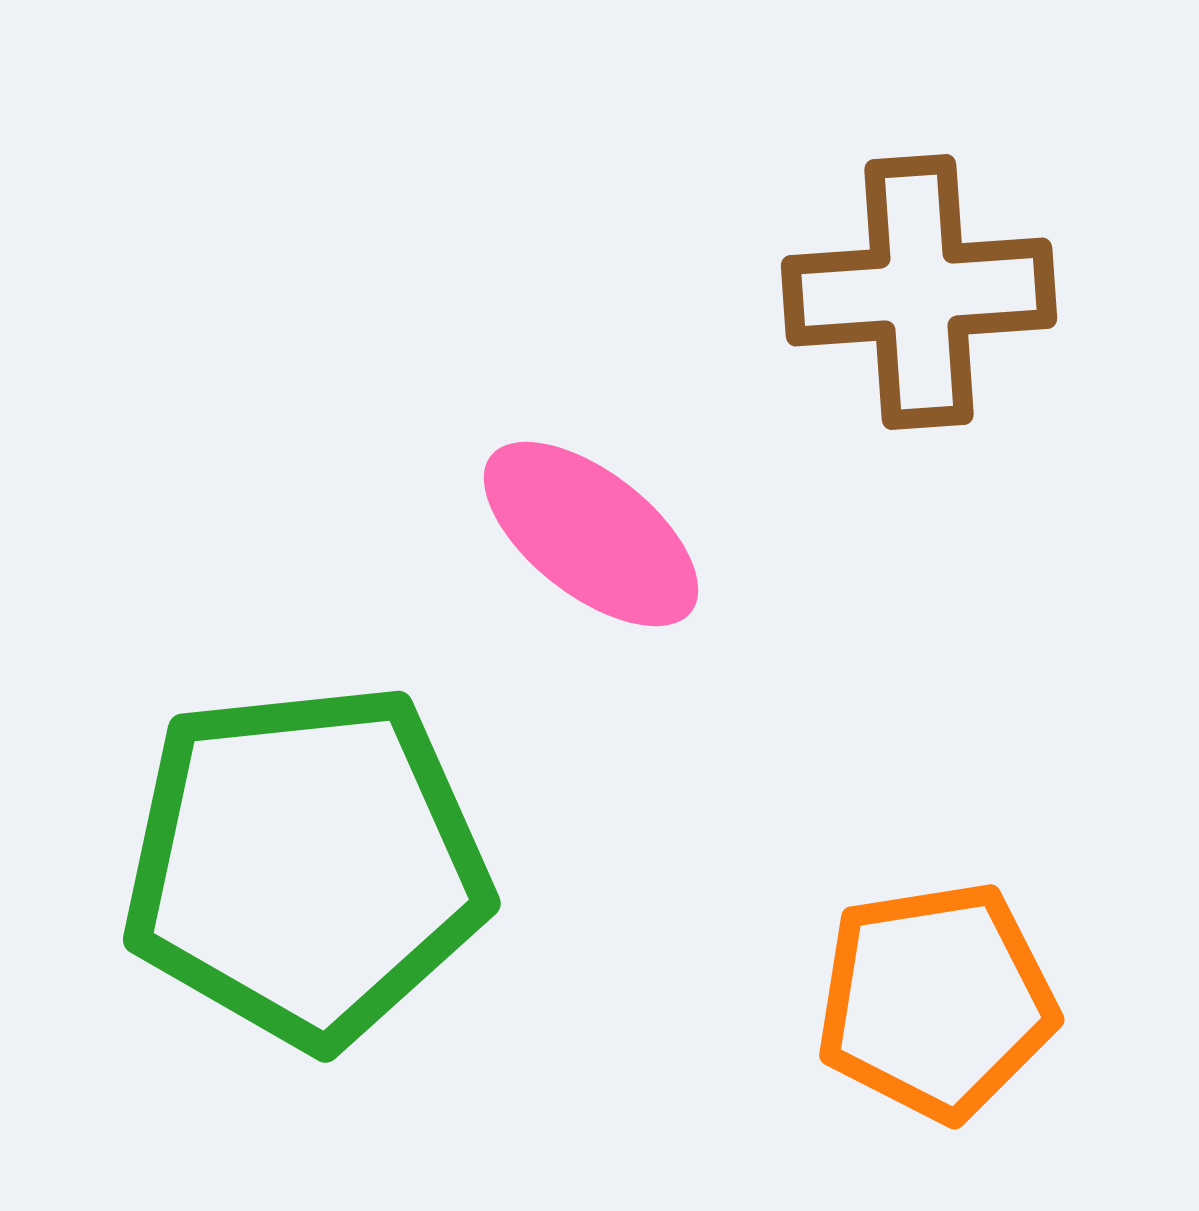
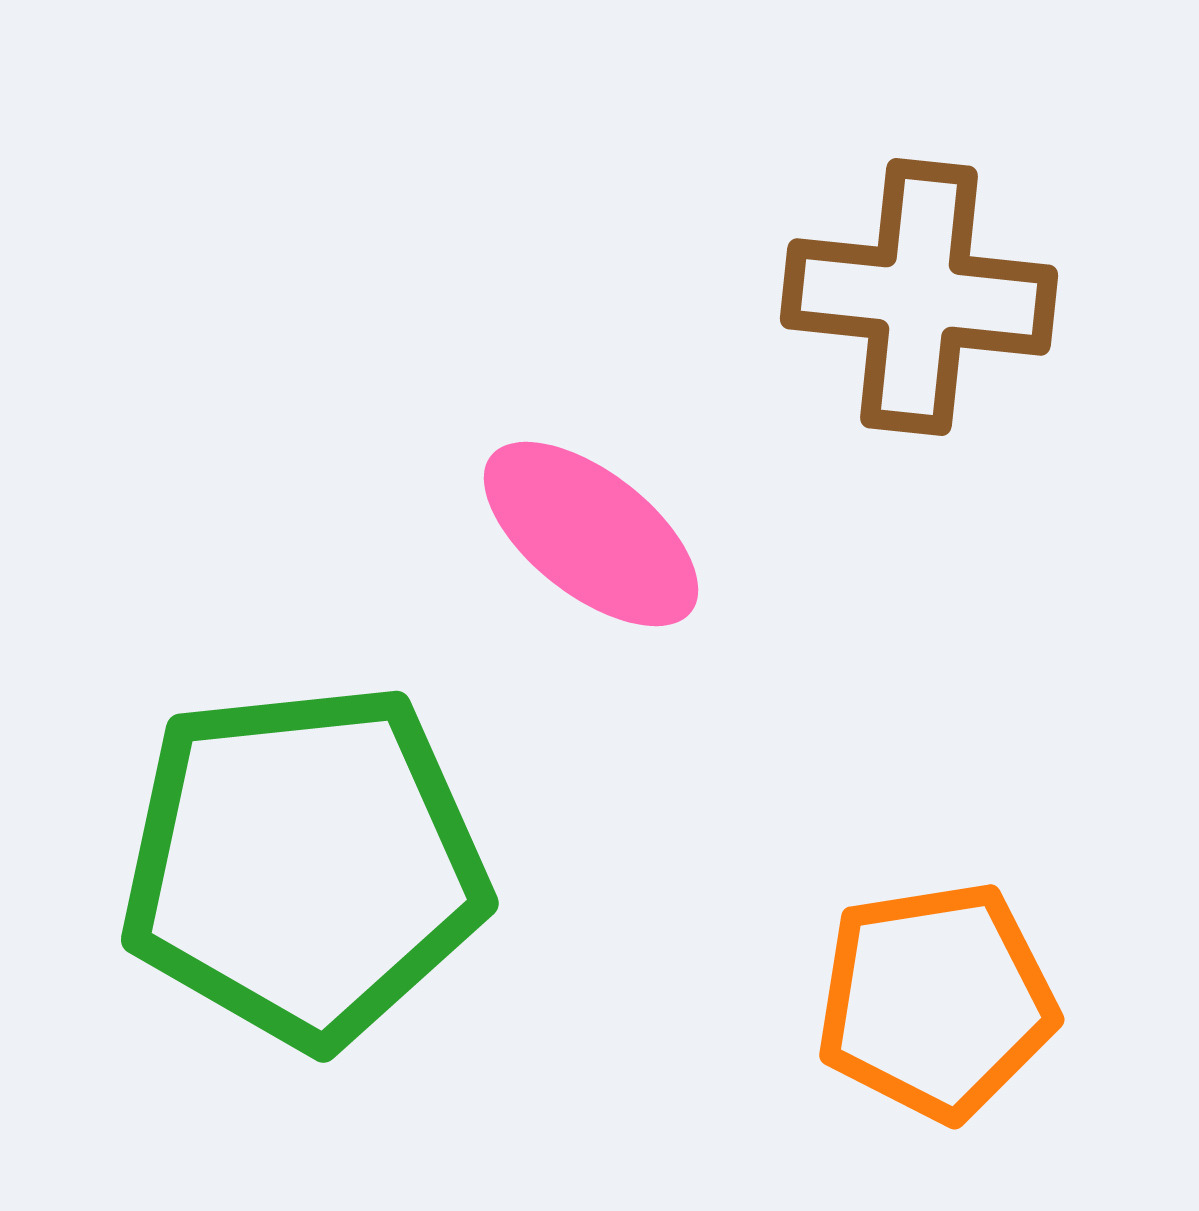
brown cross: moved 5 px down; rotated 10 degrees clockwise
green pentagon: moved 2 px left
